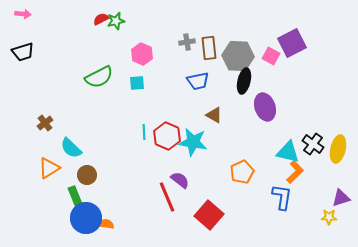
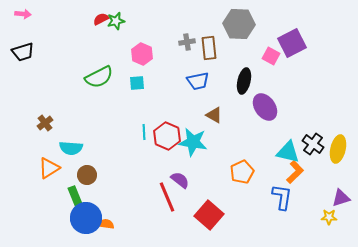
gray hexagon: moved 1 px right, 32 px up
purple ellipse: rotated 16 degrees counterclockwise
cyan semicircle: rotated 40 degrees counterclockwise
